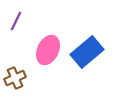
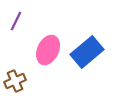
brown cross: moved 3 px down
